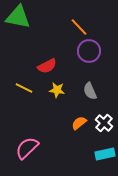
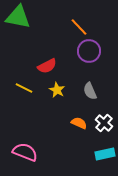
yellow star: rotated 21 degrees clockwise
orange semicircle: rotated 63 degrees clockwise
pink semicircle: moved 2 px left, 4 px down; rotated 65 degrees clockwise
